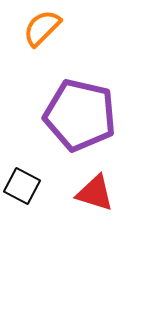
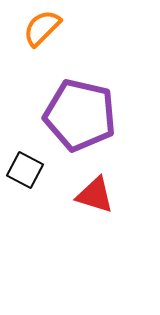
black square: moved 3 px right, 16 px up
red triangle: moved 2 px down
